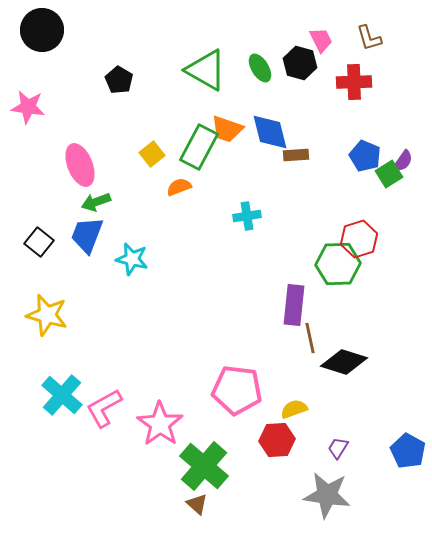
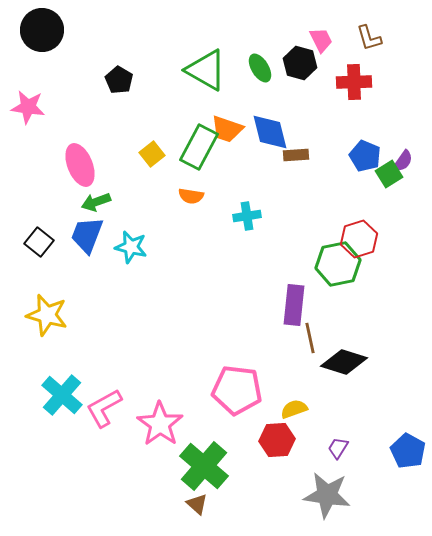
orange semicircle at (179, 187): moved 12 px right, 9 px down; rotated 150 degrees counterclockwise
cyan star at (132, 259): moved 1 px left, 12 px up
green hexagon at (338, 264): rotated 9 degrees counterclockwise
